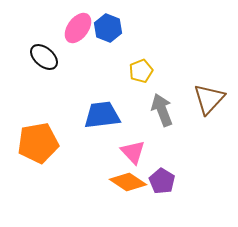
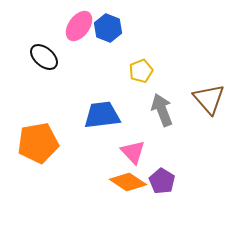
pink ellipse: moved 1 px right, 2 px up
brown triangle: rotated 24 degrees counterclockwise
